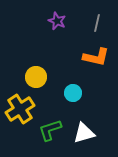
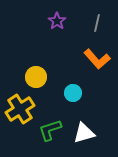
purple star: rotated 12 degrees clockwise
orange L-shape: moved 1 px right, 2 px down; rotated 36 degrees clockwise
